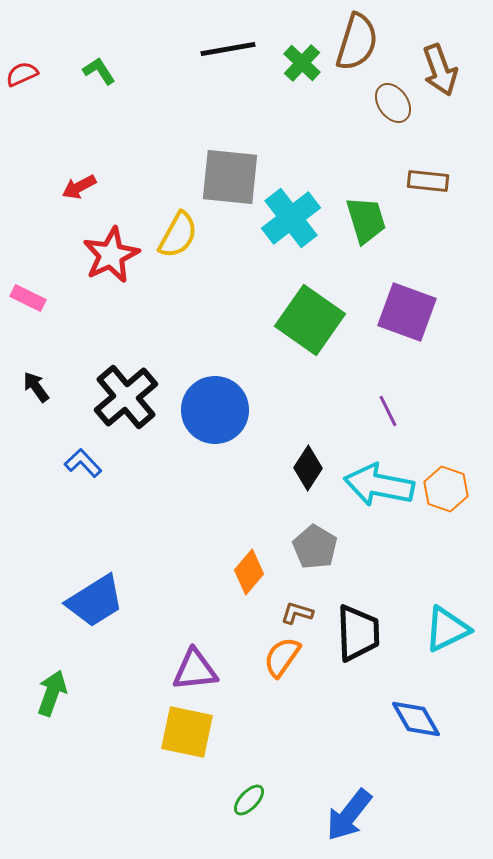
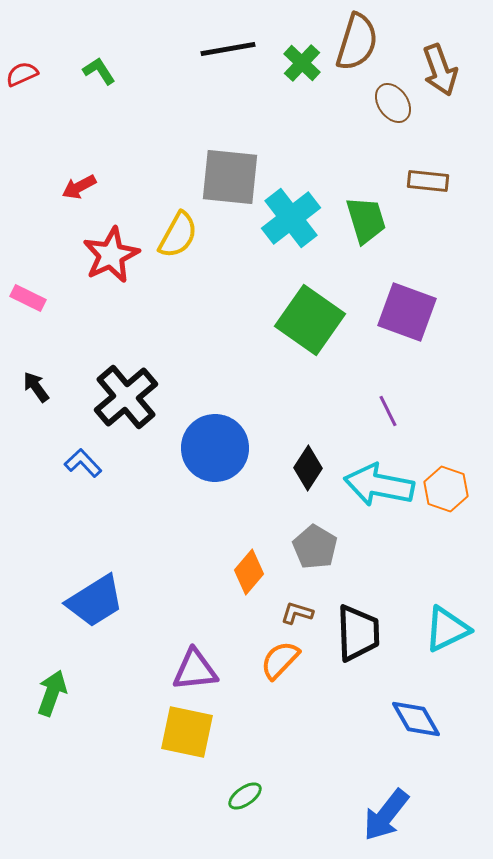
blue circle: moved 38 px down
orange semicircle: moved 2 px left, 3 px down; rotated 9 degrees clockwise
green ellipse: moved 4 px left, 4 px up; rotated 12 degrees clockwise
blue arrow: moved 37 px right
